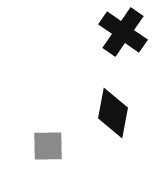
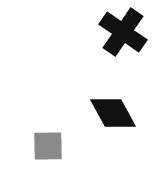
black diamond: rotated 39 degrees counterclockwise
